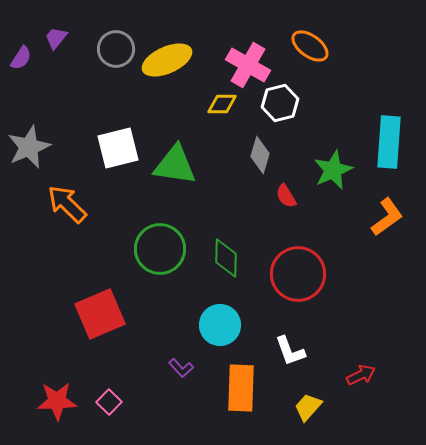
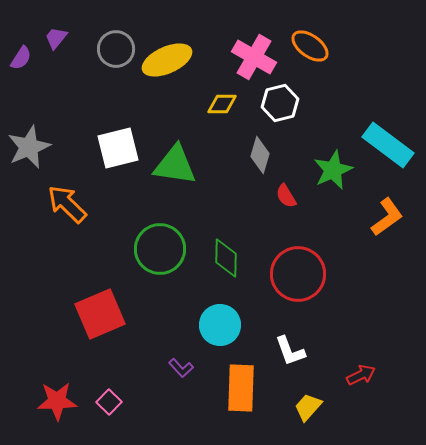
pink cross: moved 6 px right, 8 px up
cyan rectangle: moved 1 px left, 3 px down; rotated 57 degrees counterclockwise
